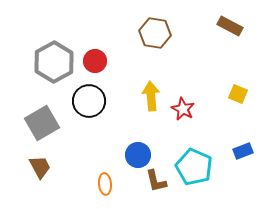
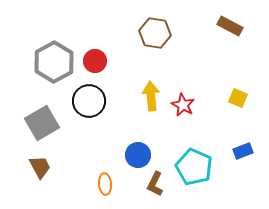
yellow square: moved 4 px down
red star: moved 4 px up
brown L-shape: moved 1 px left, 3 px down; rotated 40 degrees clockwise
